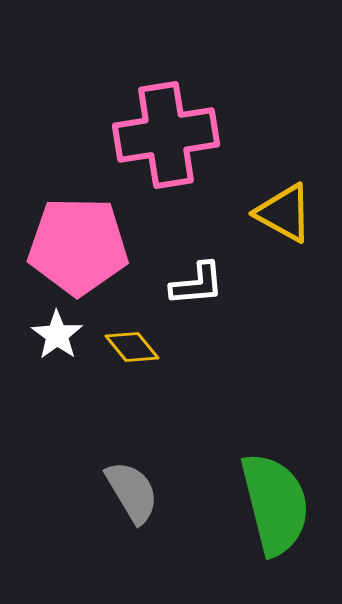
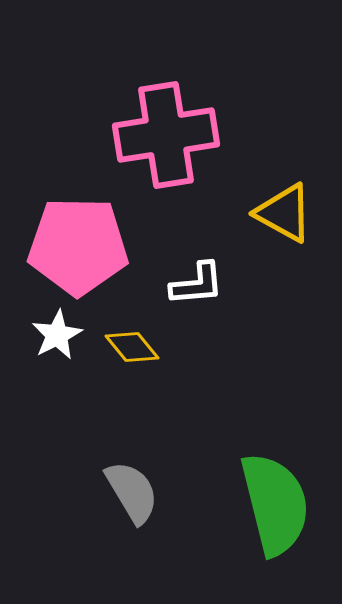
white star: rotated 9 degrees clockwise
